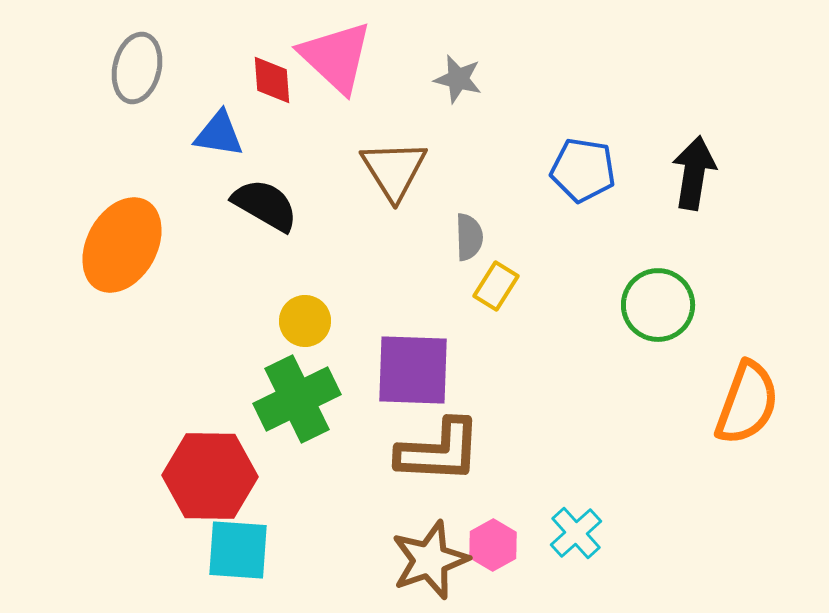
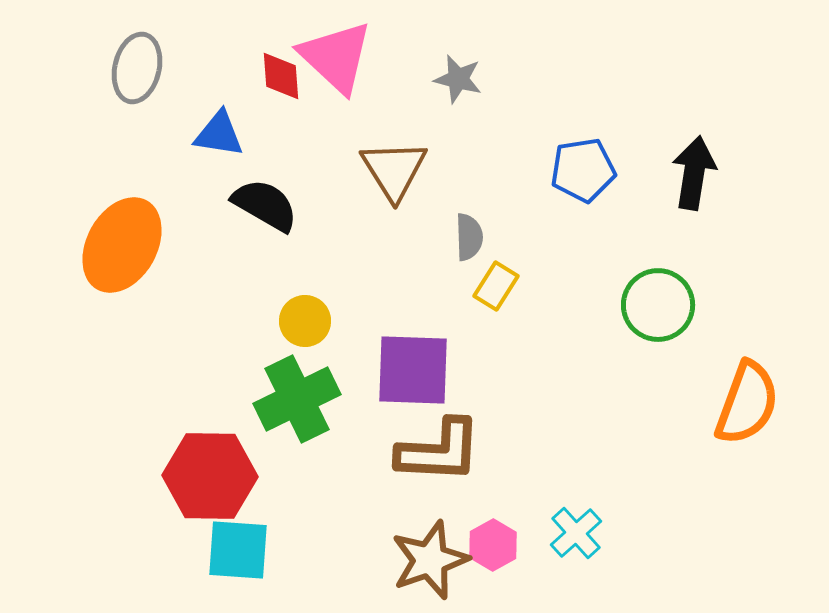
red diamond: moved 9 px right, 4 px up
blue pentagon: rotated 18 degrees counterclockwise
